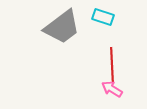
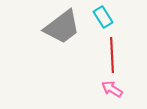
cyan rectangle: rotated 40 degrees clockwise
red line: moved 10 px up
